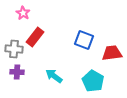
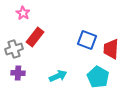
blue square: moved 3 px right
gray cross: rotated 24 degrees counterclockwise
red trapezoid: moved 1 px left, 4 px up; rotated 80 degrees counterclockwise
purple cross: moved 1 px right, 1 px down
cyan arrow: moved 4 px right; rotated 120 degrees clockwise
cyan pentagon: moved 5 px right, 4 px up
